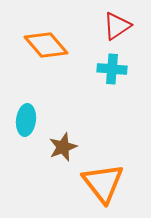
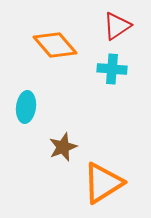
orange diamond: moved 9 px right
cyan ellipse: moved 13 px up
orange triangle: rotated 36 degrees clockwise
